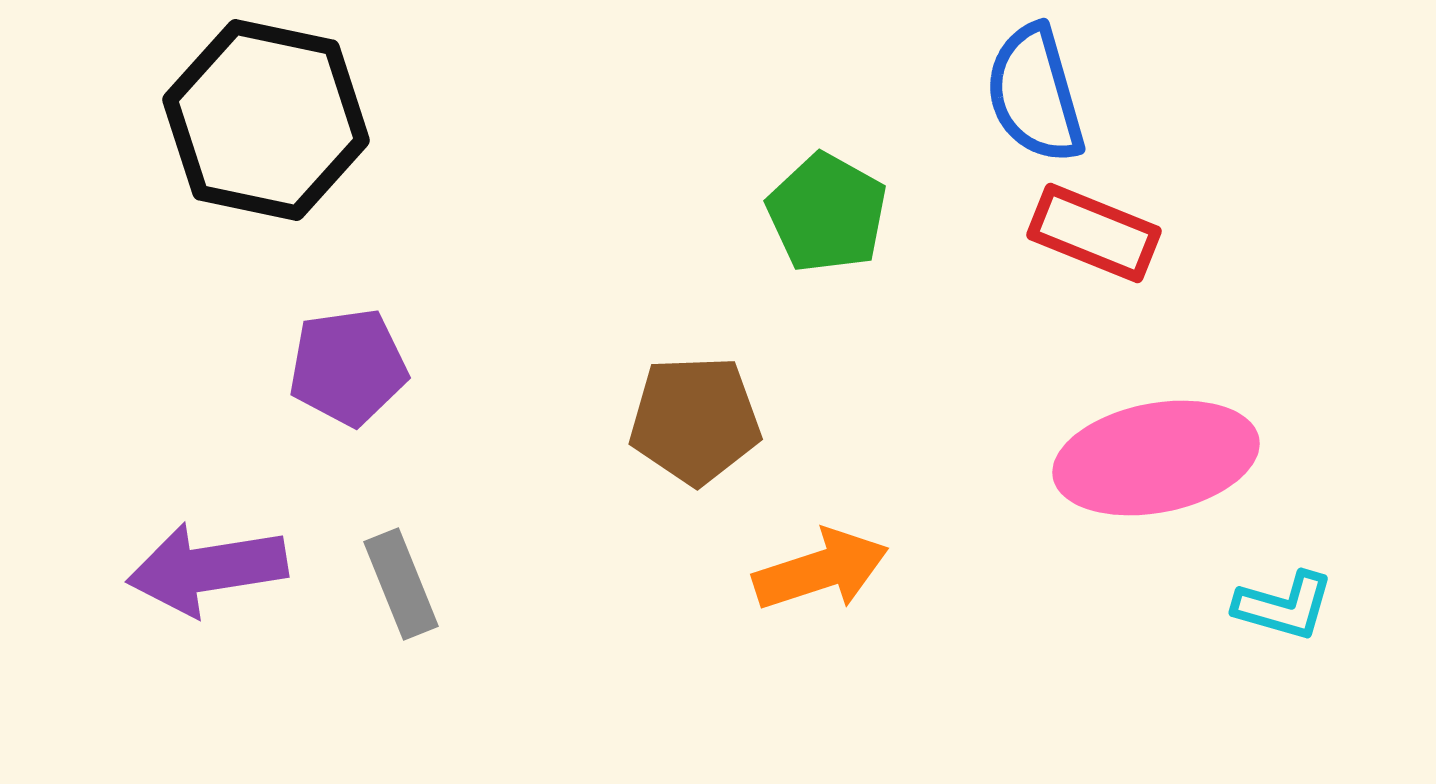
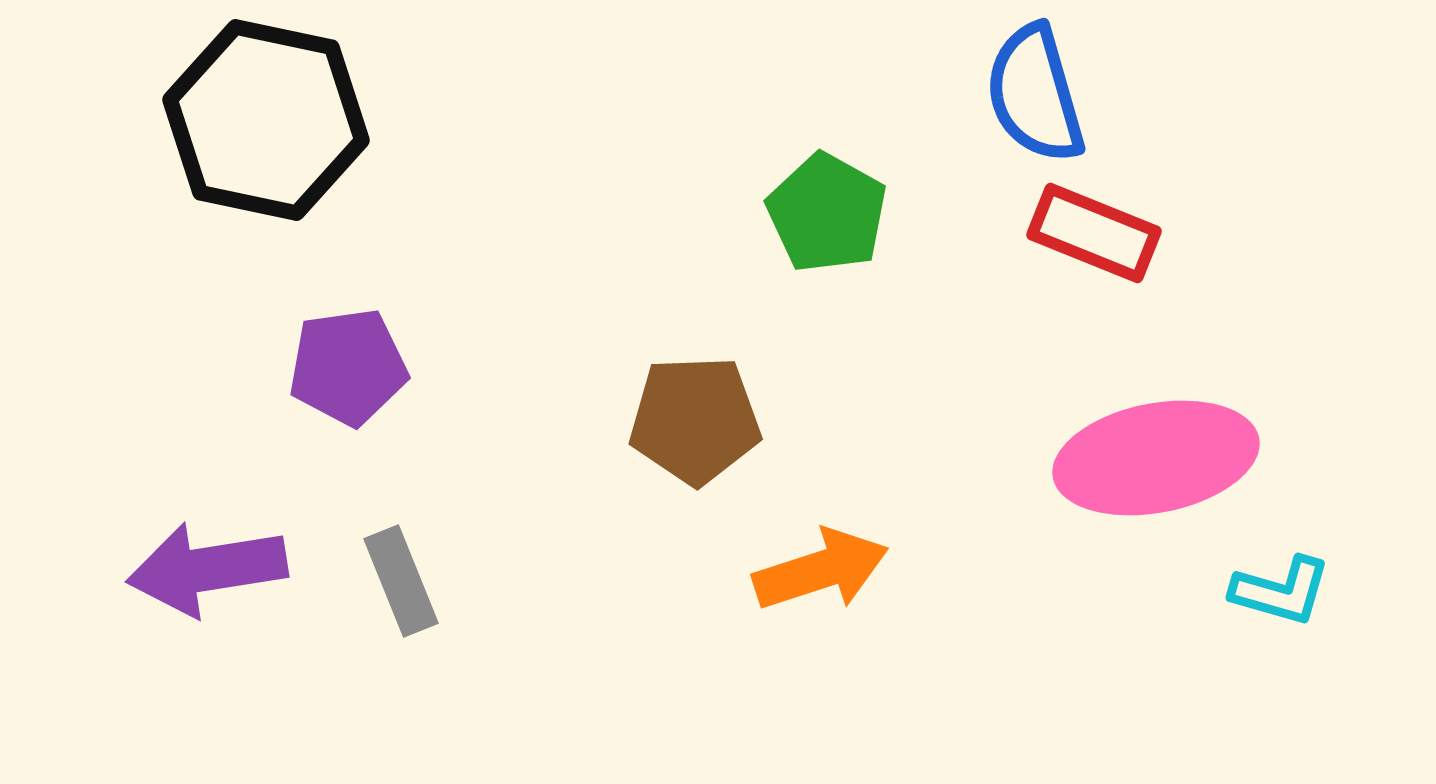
gray rectangle: moved 3 px up
cyan L-shape: moved 3 px left, 15 px up
